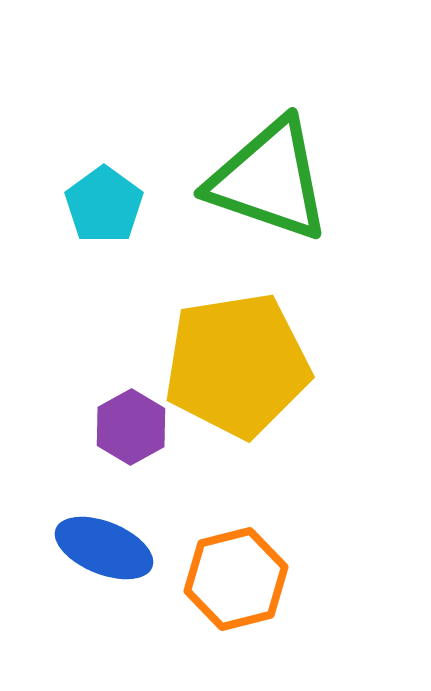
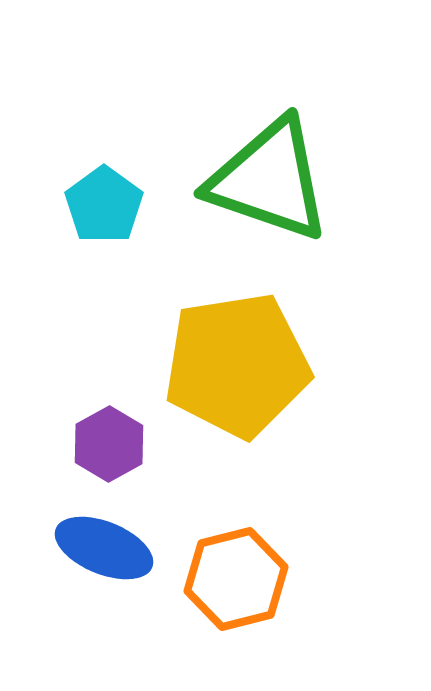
purple hexagon: moved 22 px left, 17 px down
